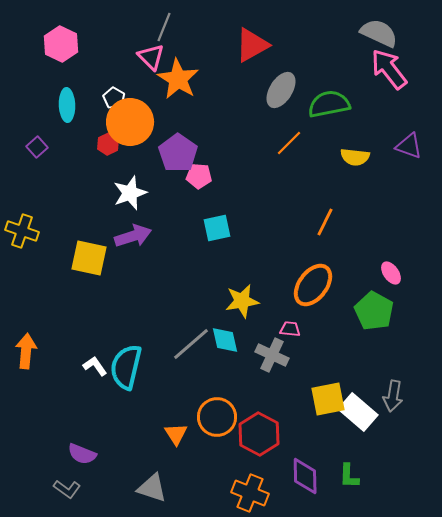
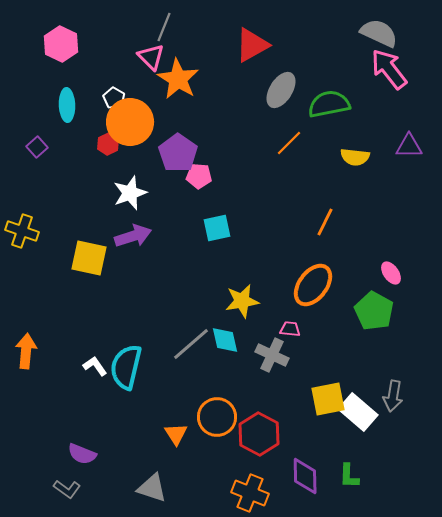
purple triangle at (409, 146): rotated 20 degrees counterclockwise
